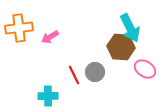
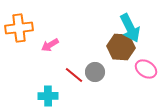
pink arrow: moved 8 px down
pink ellipse: moved 1 px right
red line: rotated 24 degrees counterclockwise
